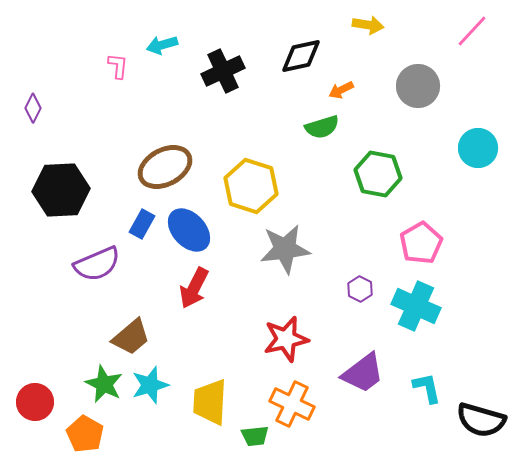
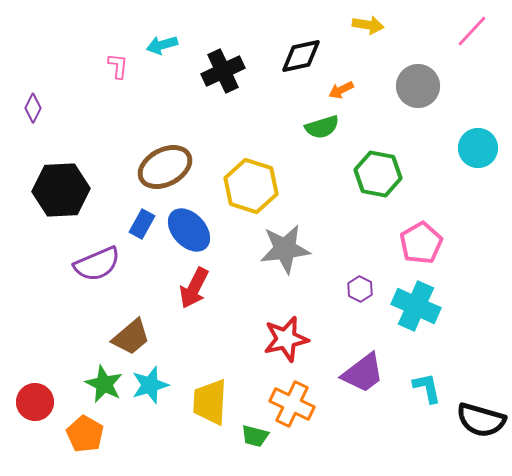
green trapezoid: rotated 20 degrees clockwise
